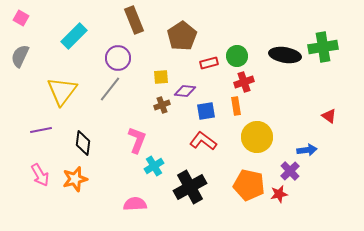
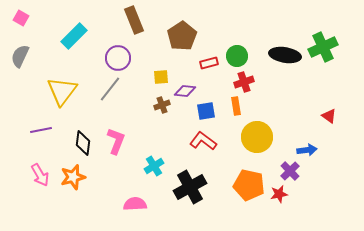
green cross: rotated 16 degrees counterclockwise
pink L-shape: moved 21 px left, 1 px down
orange star: moved 2 px left, 2 px up
